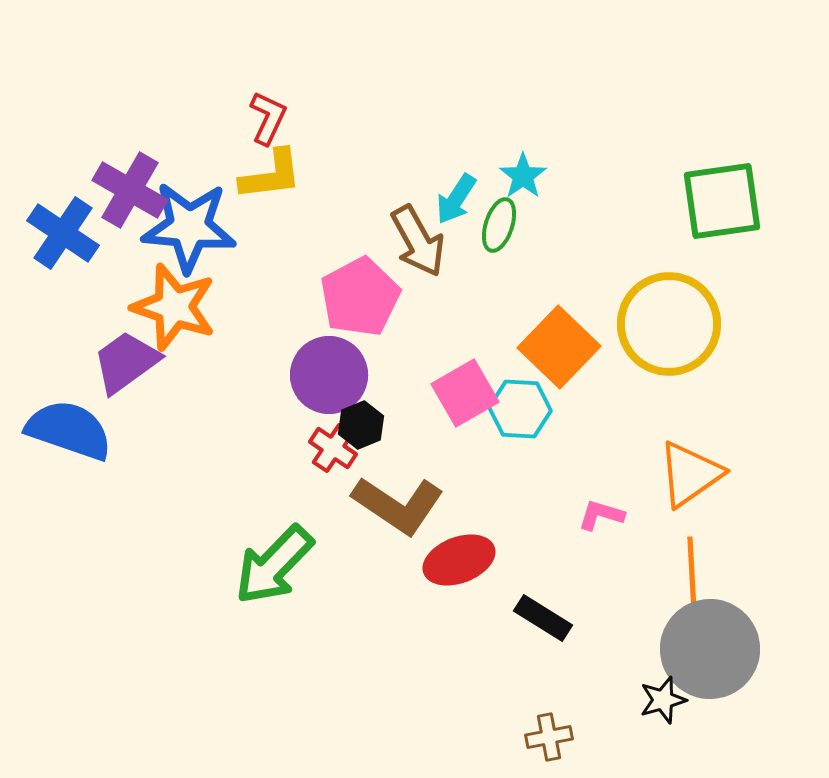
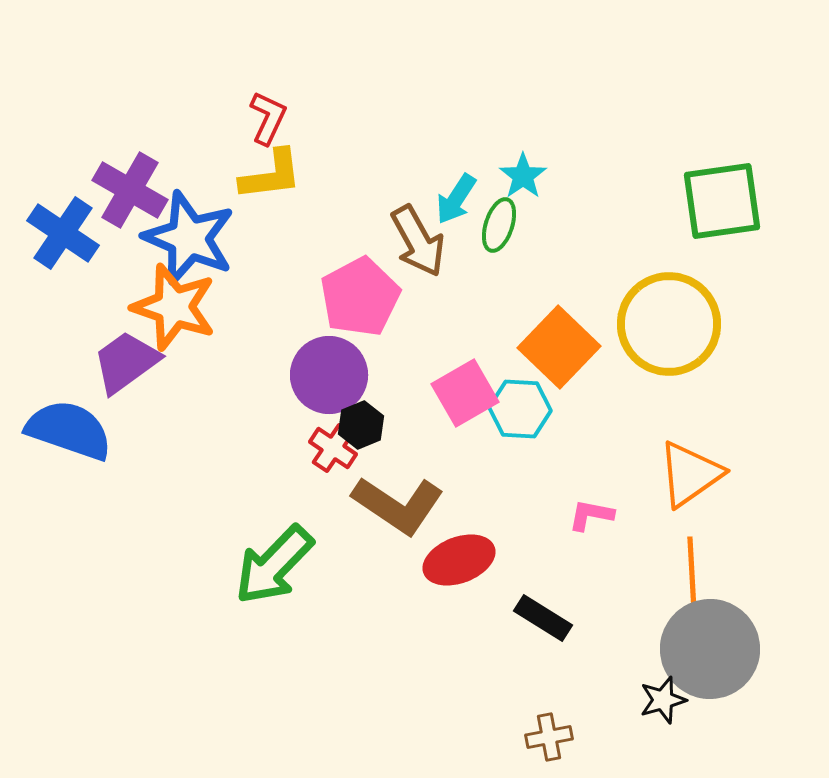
blue star: moved 11 px down; rotated 18 degrees clockwise
pink L-shape: moved 10 px left; rotated 6 degrees counterclockwise
